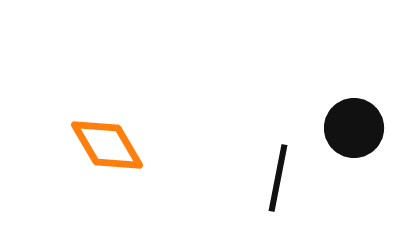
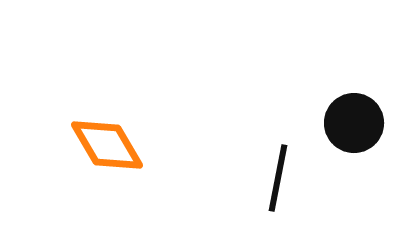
black circle: moved 5 px up
